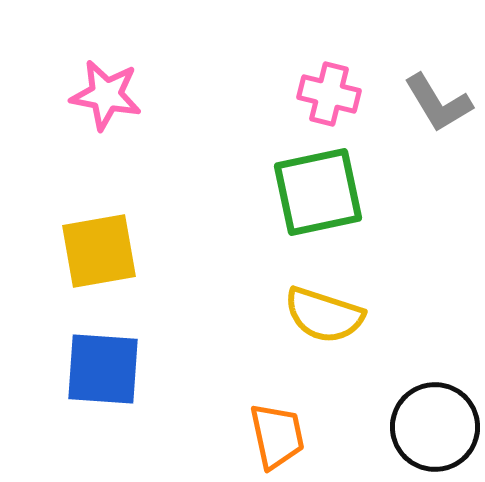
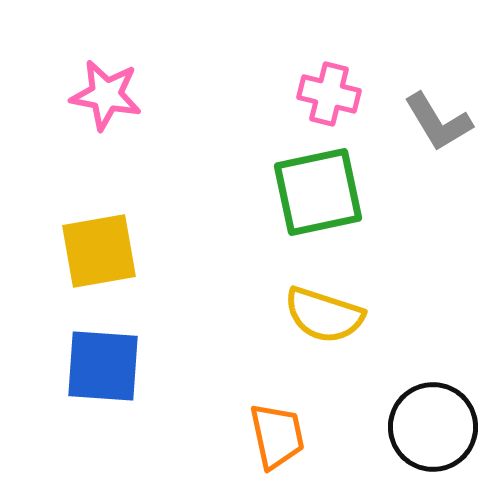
gray L-shape: moved 19 px down
blue square: moved 3 px up
black circle: moved 2 px left
